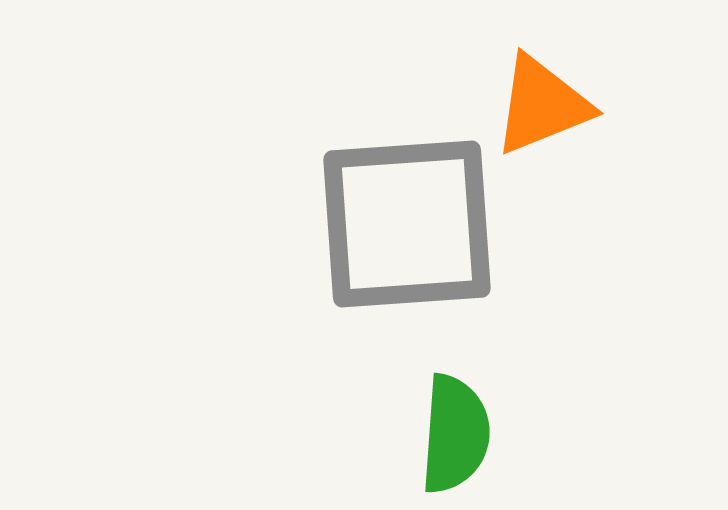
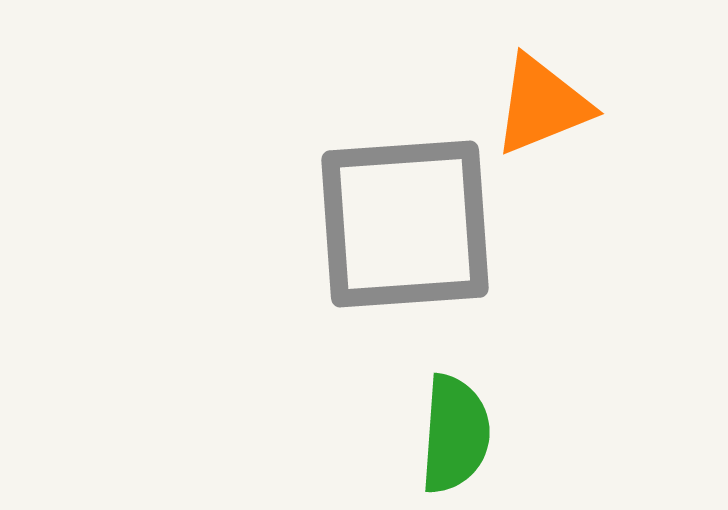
gray square: moved 2 px left
